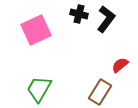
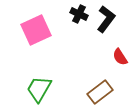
black cross: rotated 12 degrees clockwise
red semicircle: moved 8 px up; rotated 84 degrees counterclockwise
brown rectangle: rotated 20 degrees clockwise
